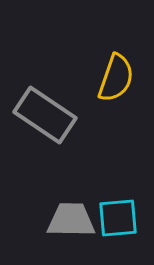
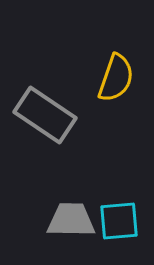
cyan square: moved 1 px right, 3 px down
